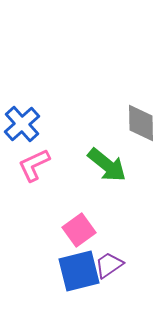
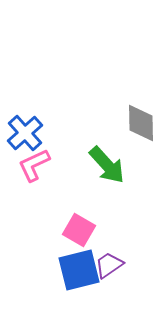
blue cross: moved 3 px right, 9 px down
green arrow: rotated 9 degrees clockwise
pink square: rotated 24 degrees counterclockwise
blue square: moved 1 px up
